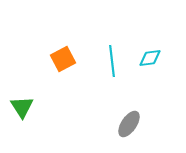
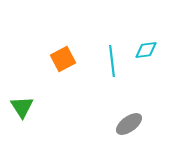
cyan diamond: moved 4 px left, 8 px up
gray ellipse: rotated 20 degrees clockwise
